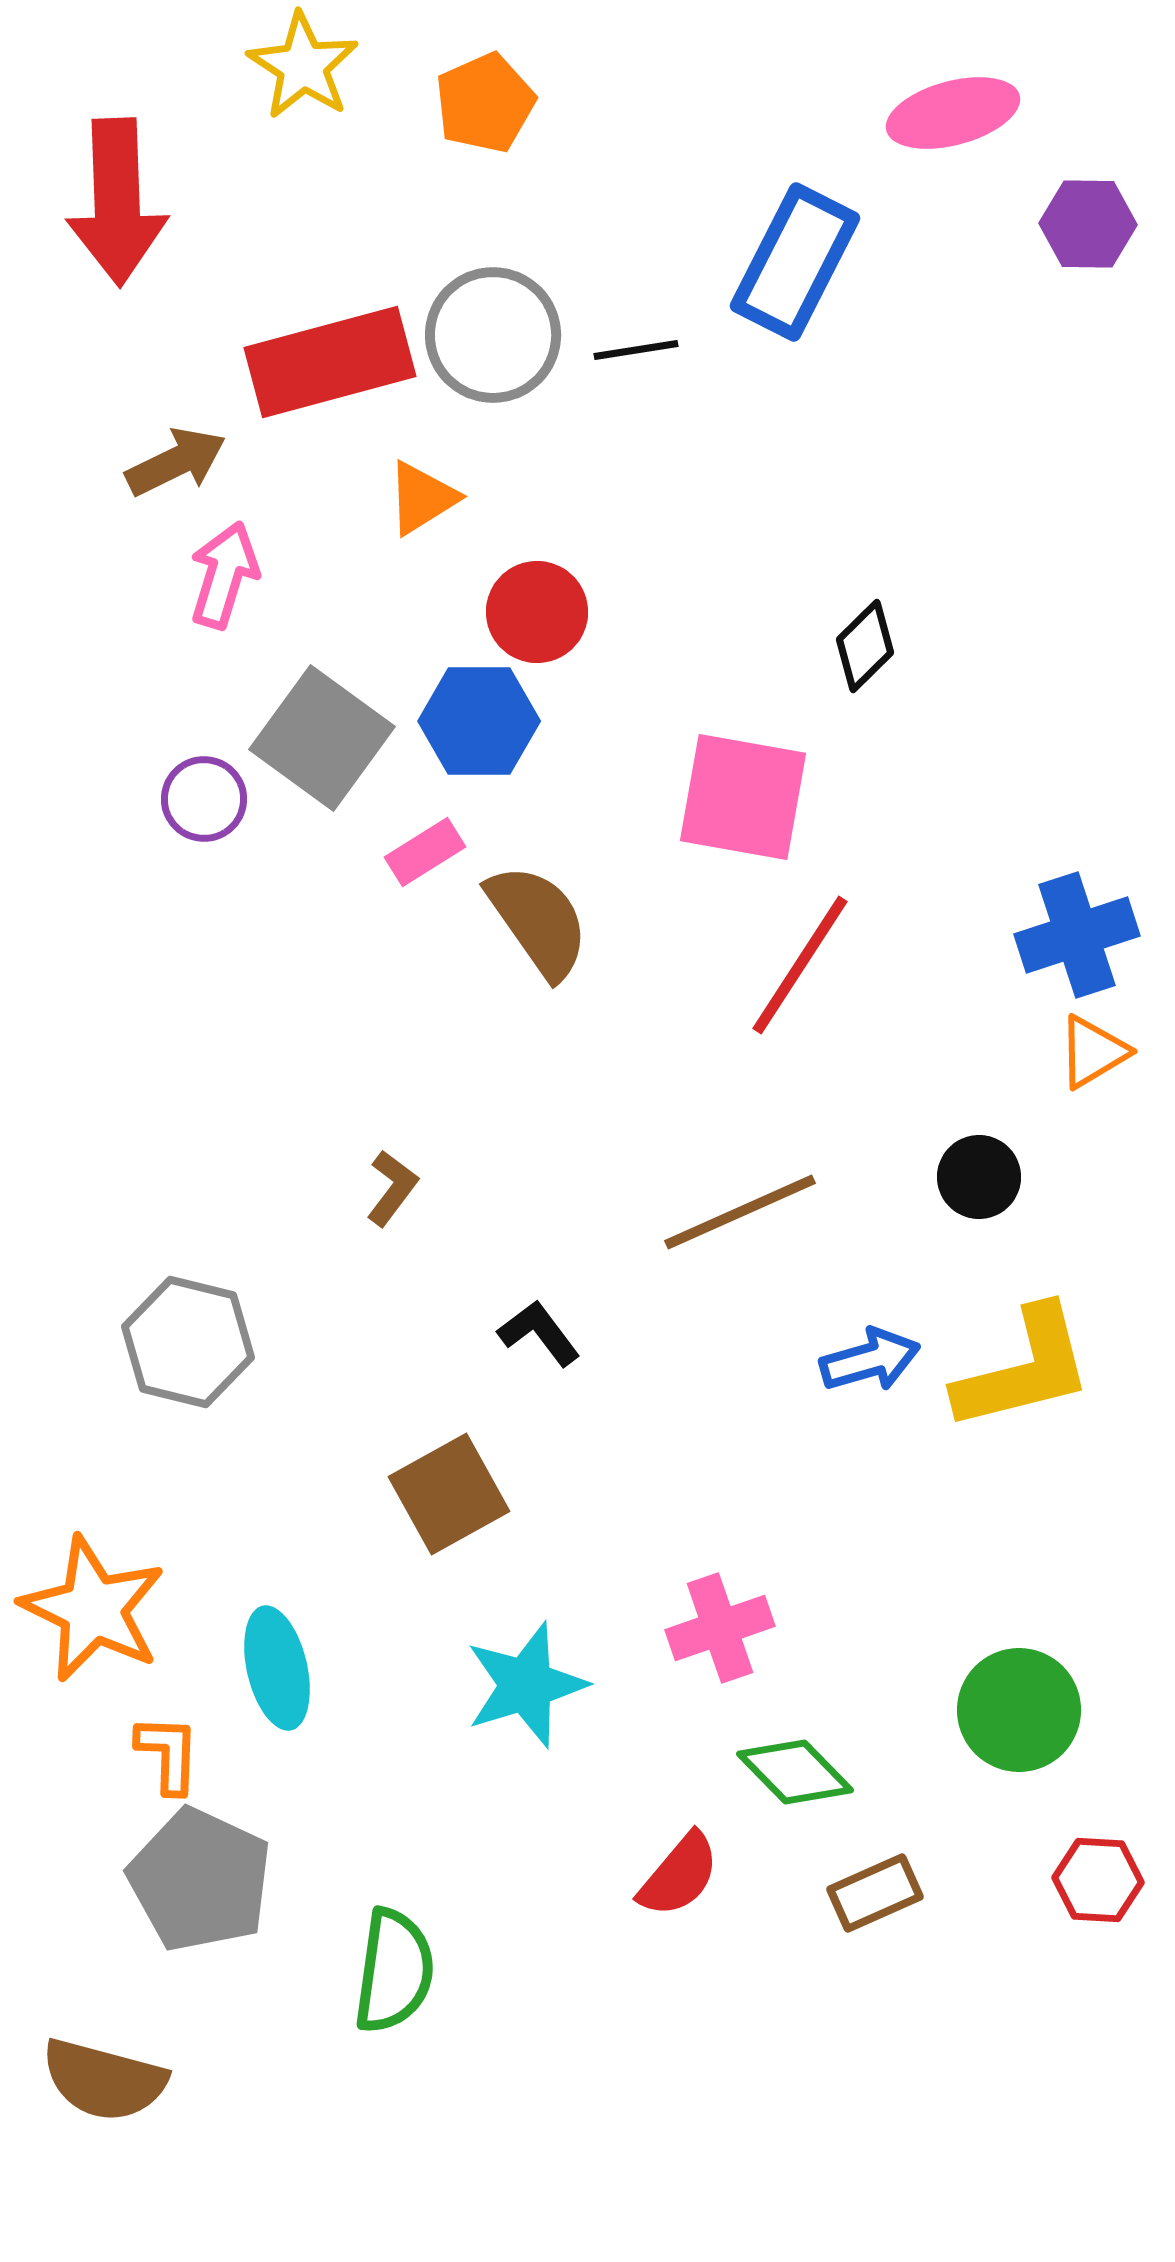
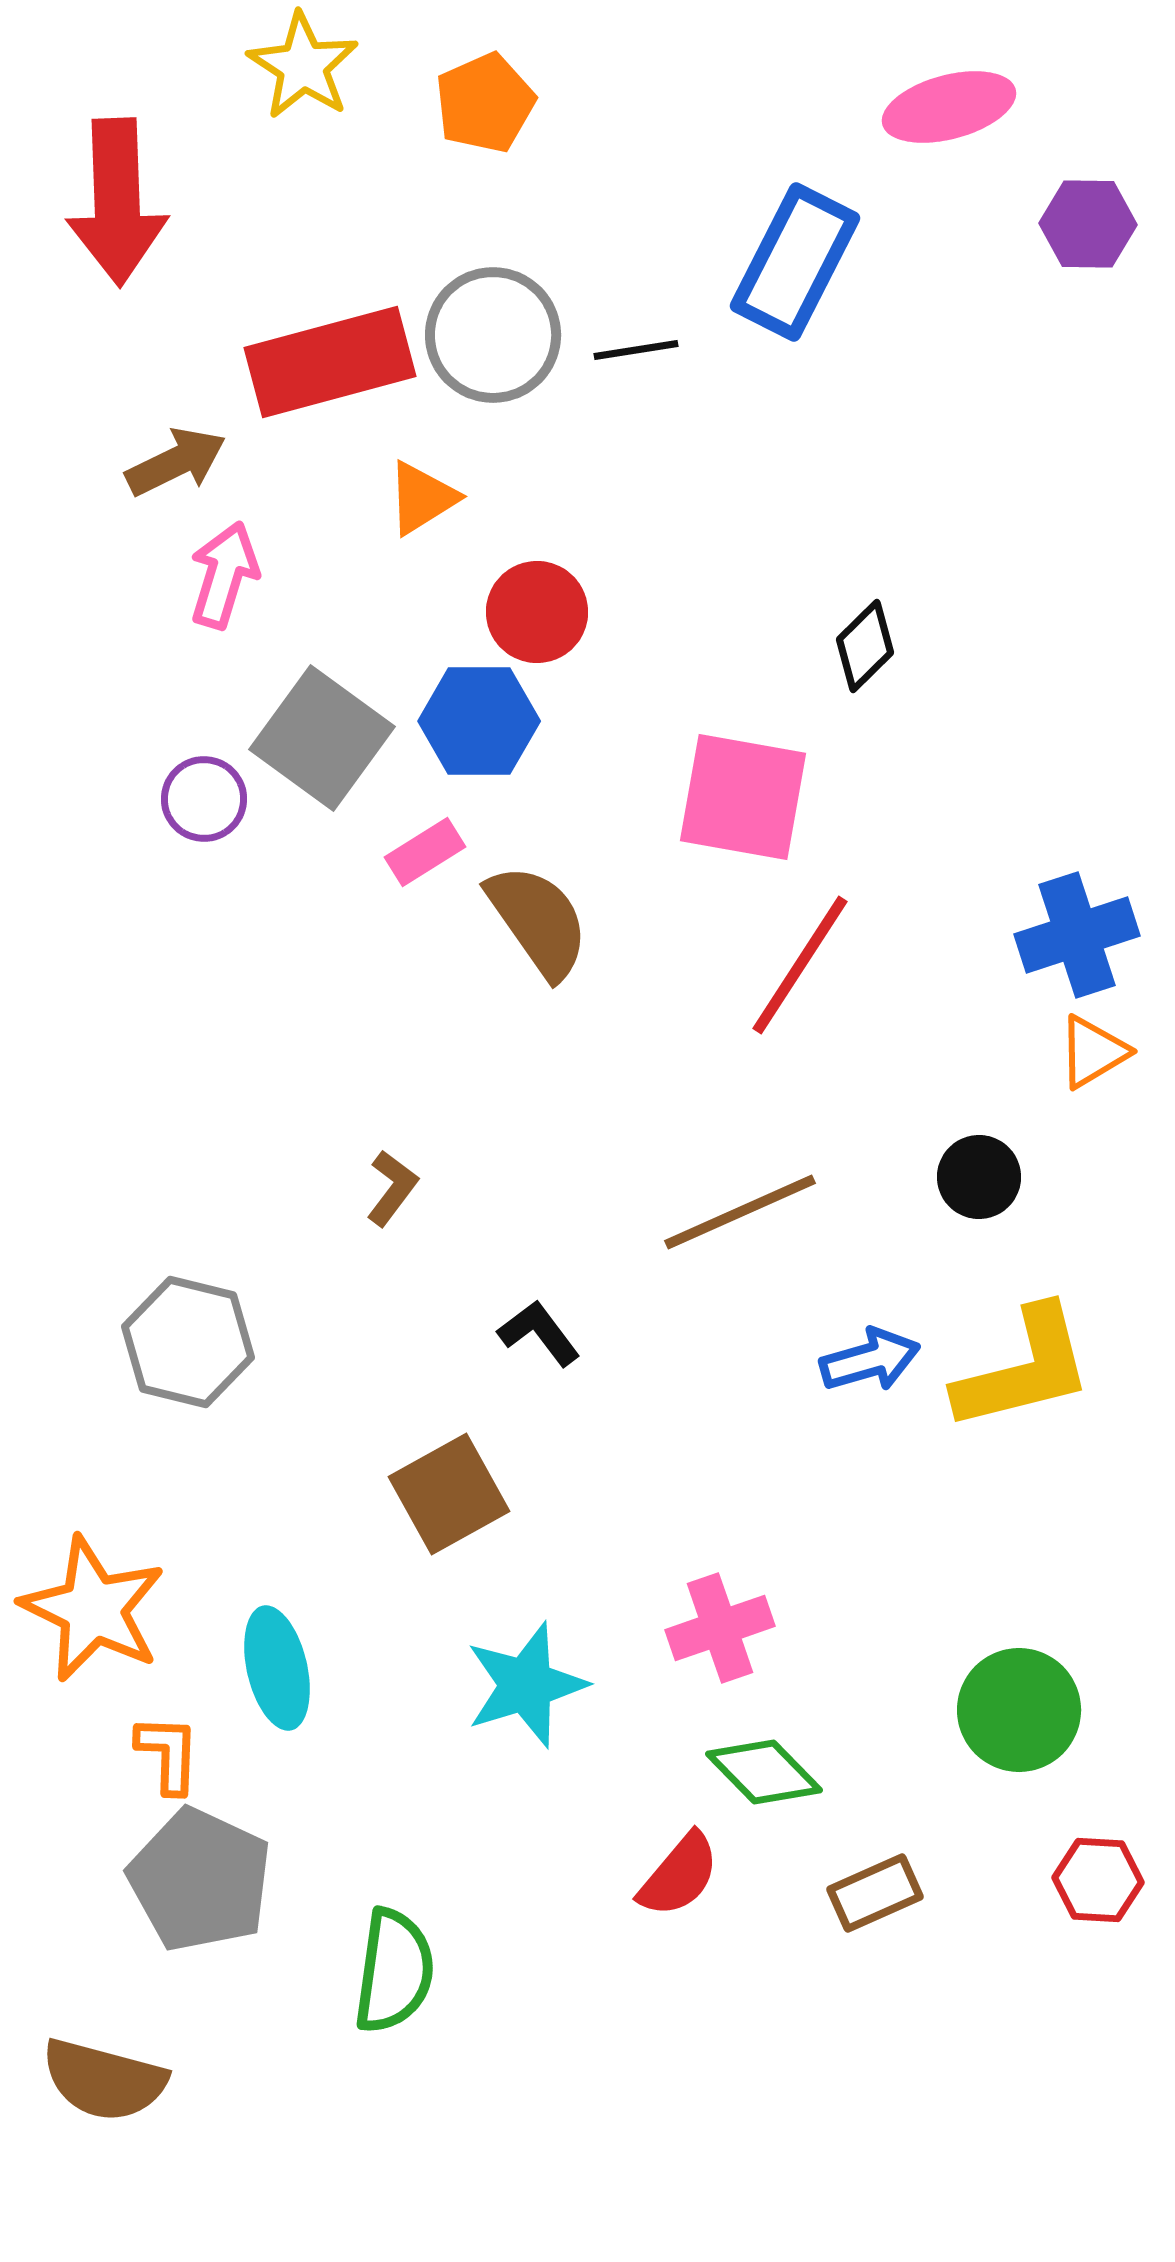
pink ellipse at (953, 113): moved 4 px left, 6 px up
green diamond at (795, 1772): moved 31 px left
